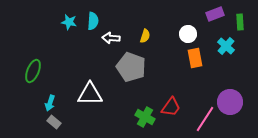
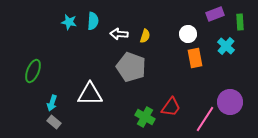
white arrow: moved 8 px right, 4 px up
cyan arrow: moved 2 px right
